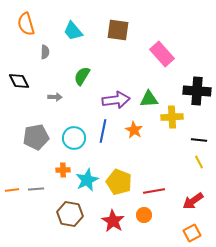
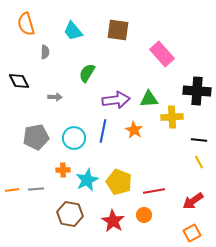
green semicircle: moved 5 px right, 3 px up
